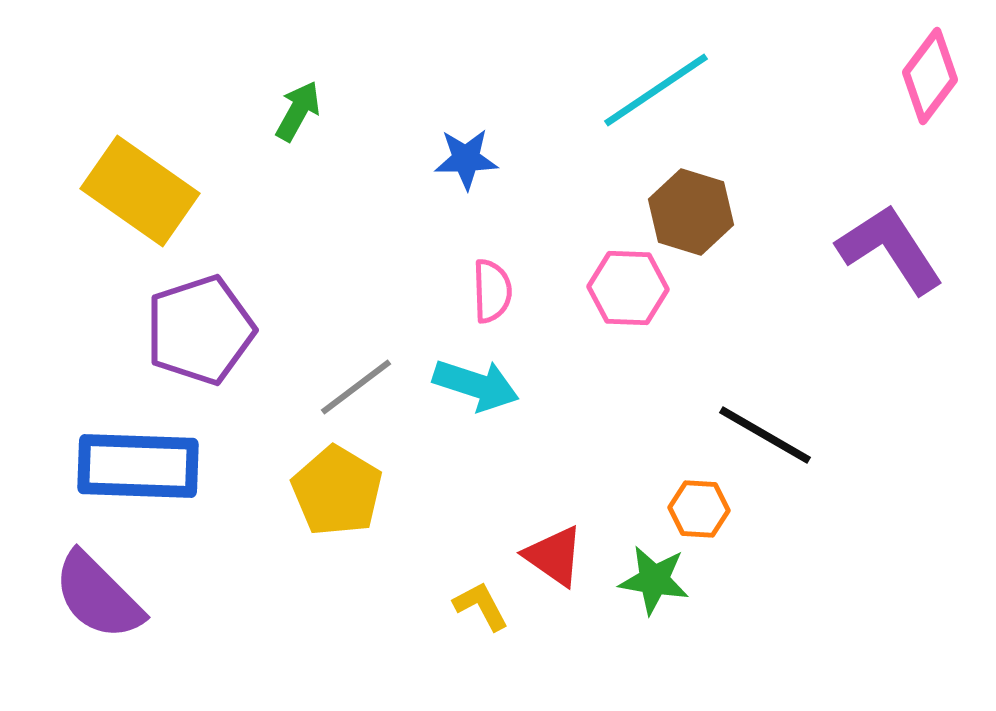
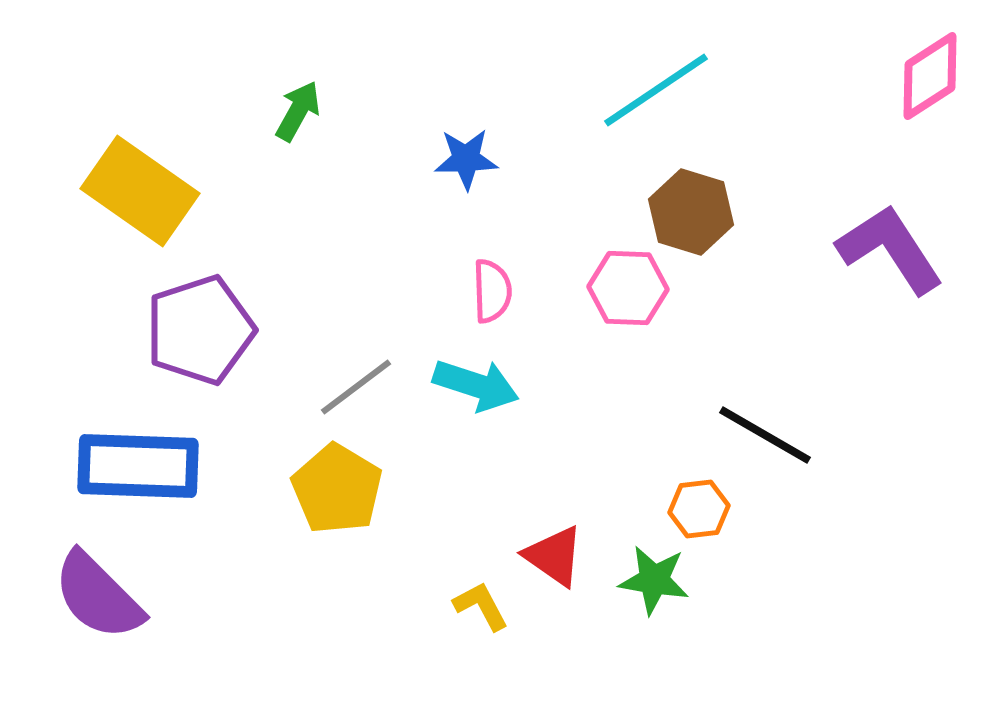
pink diamond: rotated 20 degrees clockwise
yellow pentagon: moved 2 px up
orange hexagon: rotated 10 degrees counterclockwise
